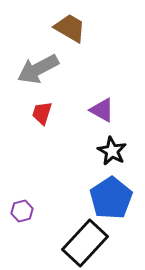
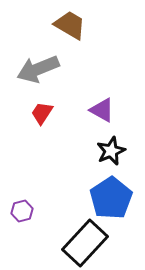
brown trapezoid: moved 3 px up
gray arrow: rotated 6 degrees clockwise
red trapezoid: rotated 15 degrees clockwise
black star: moved 1 px left; rotated 20 degrees clockwise
